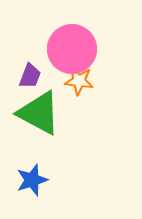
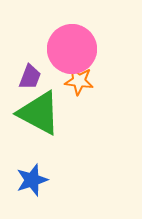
purple trapezoid: moved 1 px down
